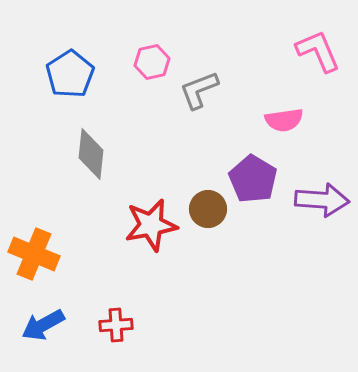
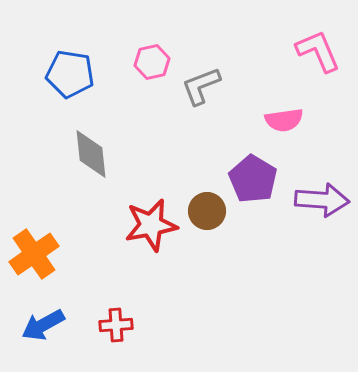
blue pentagon: rotated 30 degrees counterclockwise
gray L-shape: moved 2 px right, 4 px up
gray diamond: rotated 12 degrees counterclockwise
brown circle: moved 1 px left, 2 px down
orange cross: rotated 33 degrees clockwise
